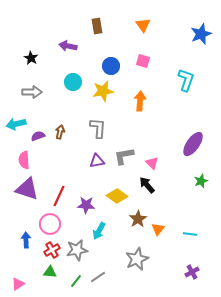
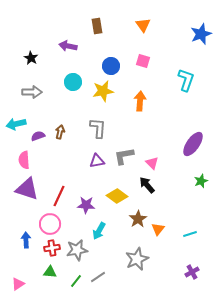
cyan line at (190, 234): rotated 24 degrees counterclockwise
red cross at (52, 250): moved 2 px up; rotated 21 degrees clockwise
